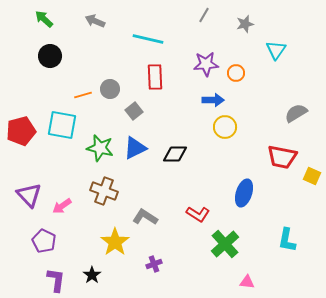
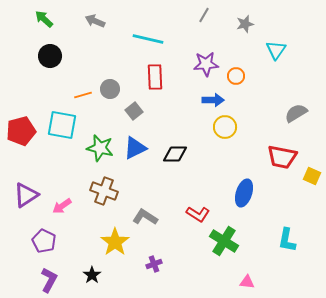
orange circle: moved 3 px down
purple triangle: moved 3 px left; rotated 40 degrees clockwise
green cross: moved 1 px left, 3 px up; rotated 16 degrees counterclockwise
purple L-shape: moved 7 px left; rotated 20 degrees clockwise
